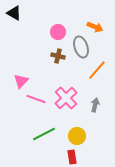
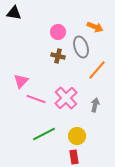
black triangle: rotated 21 degrees counterclockwise
red rectangle: moved 2 px right
